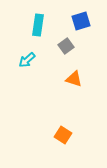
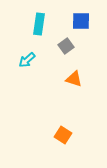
blue square: rotated 18 degrees clockwise
cyan rectangle: moved 1 px right, 1 px up
